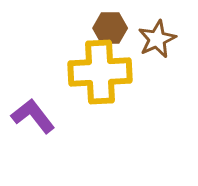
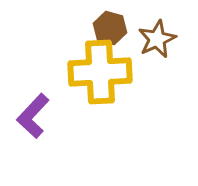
brown hexagon: rotated 16 degrees clockwise
purple L-shape: rotated 99 degrees counterclockwise
